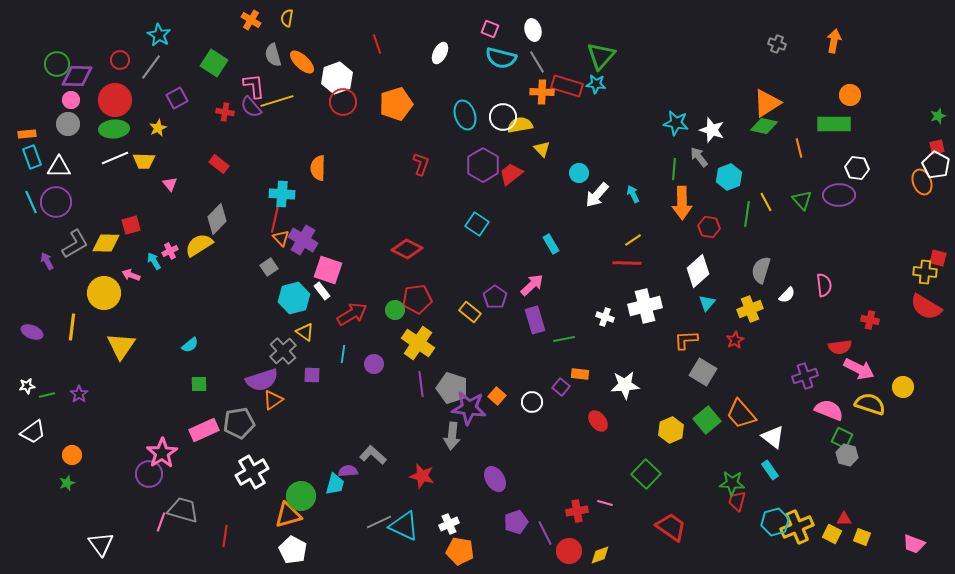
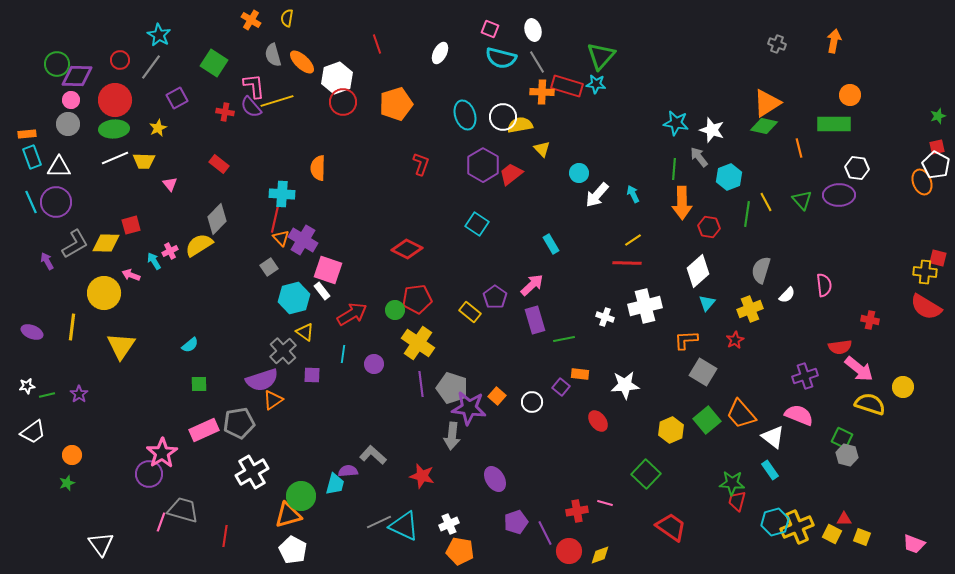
pink arrow at (859, 369): rotated 12 degrees clockwise
pink semicircle at (829, 410): moved 30 px left, 5 px down
